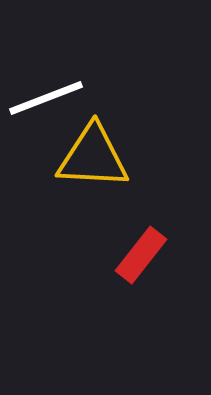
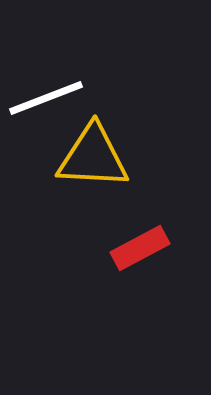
red rectangle: moved 1 px left, 7 px up; rotated 24 degrees clockwise
